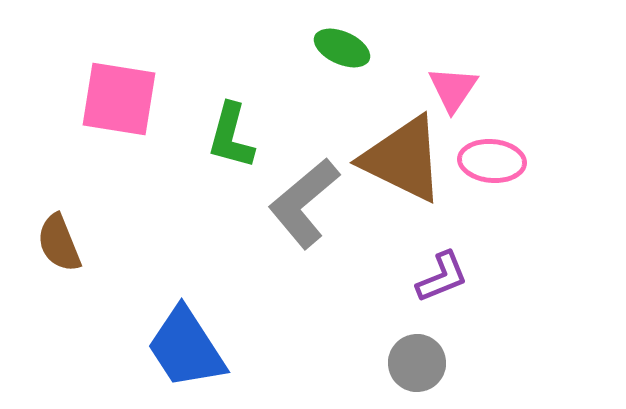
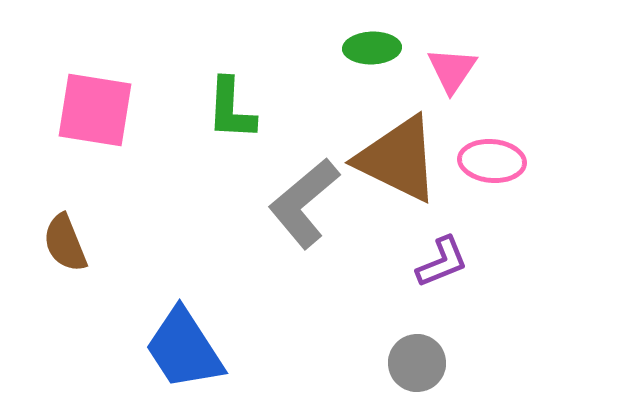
green ellipse: moved 30 px right; rotated 26 degrees counterclockwise
pink triangle: moved 1 px left, 19 px up
pink square: moved 24 px left, 11 px down
green L-shape: moved 27 px up; rotated 12 degrees counterclockwise
brown triangle: moved 5 px left
brown semicircle: moved 6 px right
purple L-shape: moved 15 px up
blue trapezoid: moved 2 px left, 1 px down
